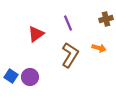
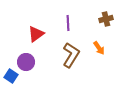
purple line: rotated 21 degrees clockwise
orange arrow: rotated 40 degrees clockwise
brown L-shape: moved 1 px right
purple circle: moved 4 px left, 15 px up
